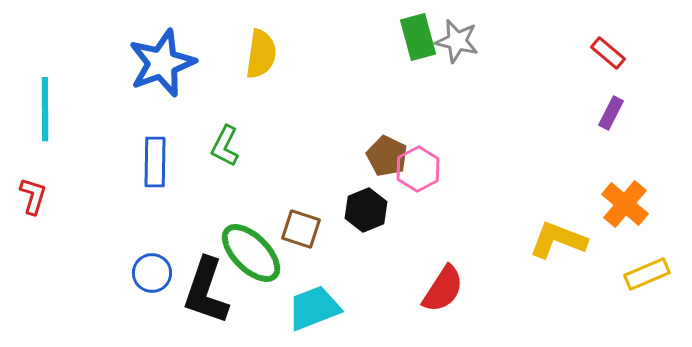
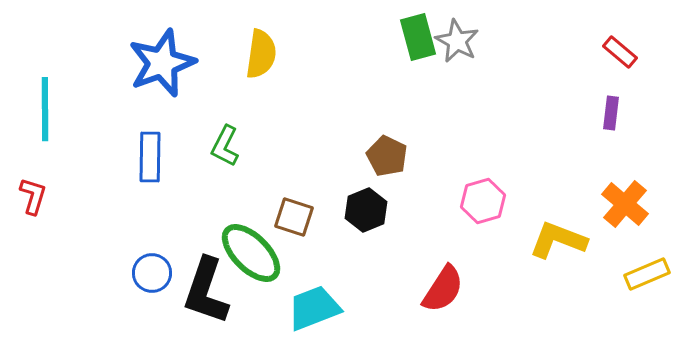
gray star: rotated 15 degrees clockwise
red rectangle: moved 12 px right, 1 px up
purple rectangle: rotated 20 degrees counterclockwise
blue rectangle: moved 5 px left, 5 px up
pink hexagon: moved 65 px right, 32 px down; rotated 12 degrees clockwise
brown square: moved 7 px left, 12 px up
